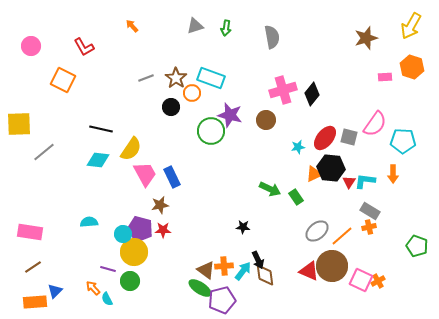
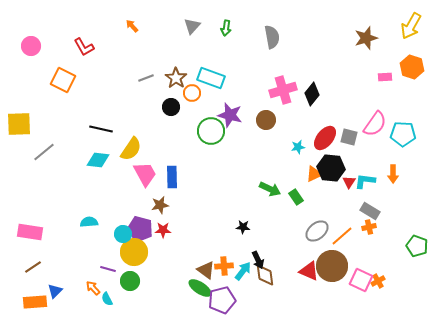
gray triangle at (195, 26): moved 3 px left; rotated 30 degrees counterclockwise
cyan pentagon at (403, 141): moved 7 px up
blue rectangle at (172, 177): rotated 25 degrees clockwise
